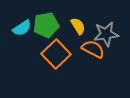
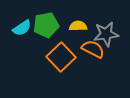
yellow semicircle: rotated 60 degrees counterclockwise
orange square: moved 5 px right, 3 px down
